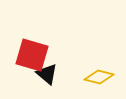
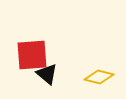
red square: rotated 20 degrees counterclockwise
